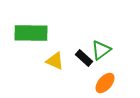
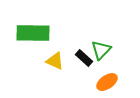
green rectangle: moved 2 px right
green triangle: rotated 10 degrees counterclockwise
orange ellipse: moved 2 px right, 1 px up; rotated 15 degrees clockwise
